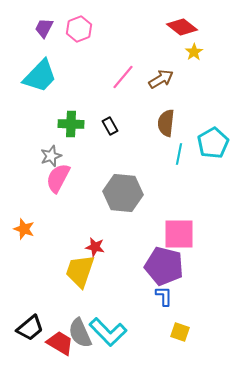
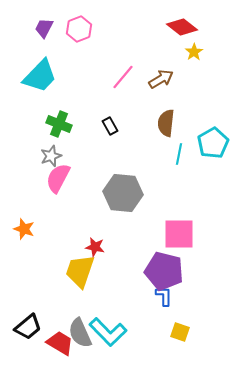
green cross: moved 12 px left; rotated 20 degrees clockwise
purple pentagon: moved 5 px down
black trapezoid: moved 2 px left, 1 px up
